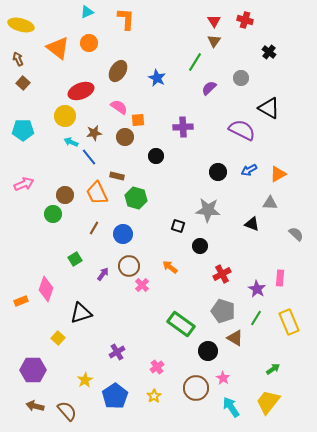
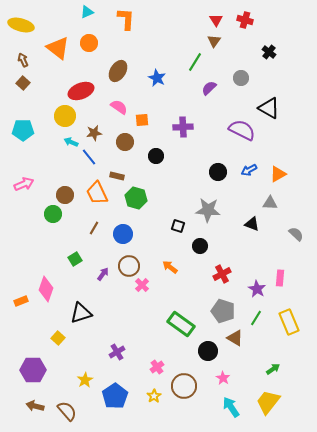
red triangle at (214, 21): moved 2 px right, 1 px up
brown arrow at (18, 59): moved 5 px right, 1 px down
orange square at (138, 120): moved 4 px right
brown circle at (125, 137): moved 5 px down
brown circle at (196, 388): moved 12 px left, 2 px up
